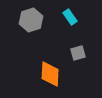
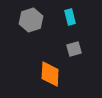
cyan rectangle: rotated 21 degrees clockwise
gray square: moved 4 px left, 4 px up
